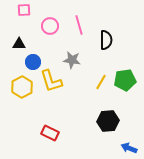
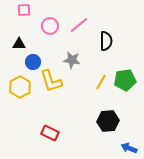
pink line: rotated 66 degrees clockwise
black semicircle: moved 1 px down
yellow hexagon: moved 2 px left
